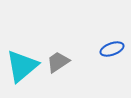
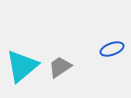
gray trapezoid: moved 2 px right, 5 px down
